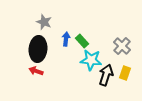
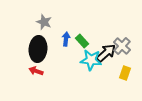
black arrow: moved 22 px up; rotated 30 degrees clockwise
